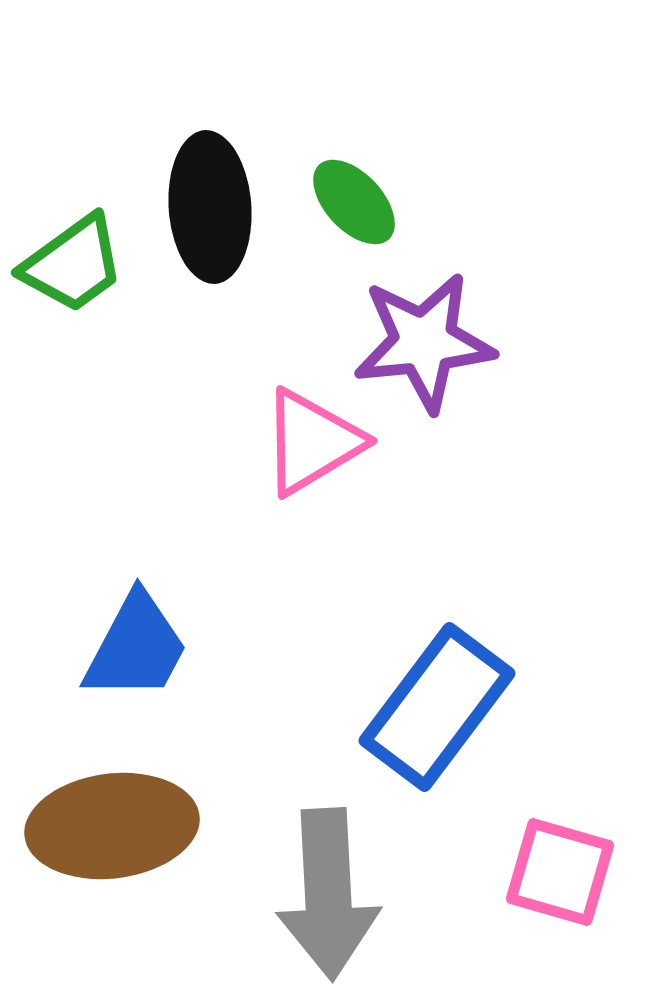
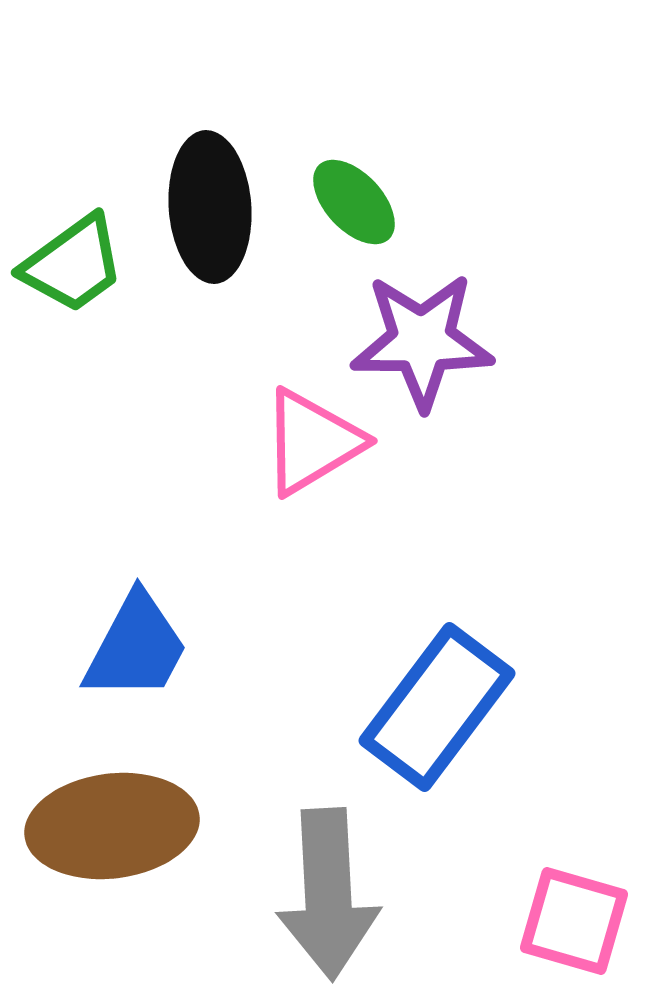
purple star: moved 2 px left, 1 px up; rotated 6 degrees clockwise
pink square: moved 14 px right, 49 px down
